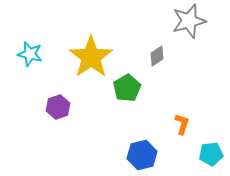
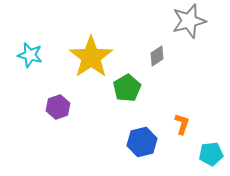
cyan star: moved 1 px down
blue hexagon: moved 13 px up
